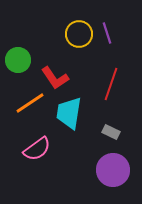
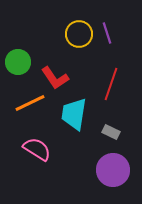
green circle: moved 2 px down
orange line: rotated 8 degrees clockwise
cyan trapezoid: moved 5 px right, 1 px down
pink semicircle: rotated 112 degrees counterclockwise
